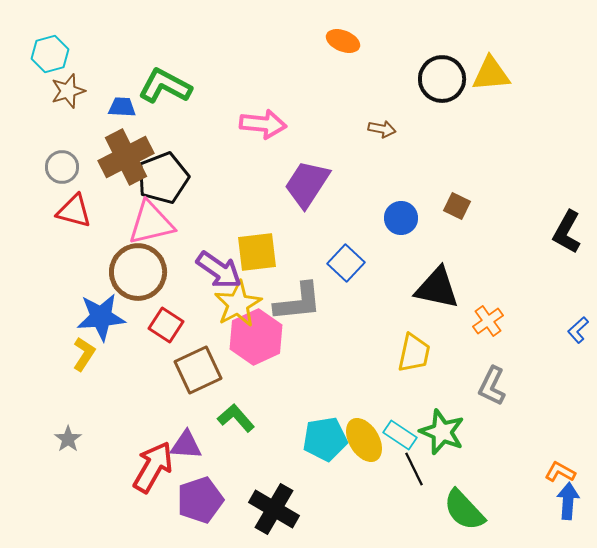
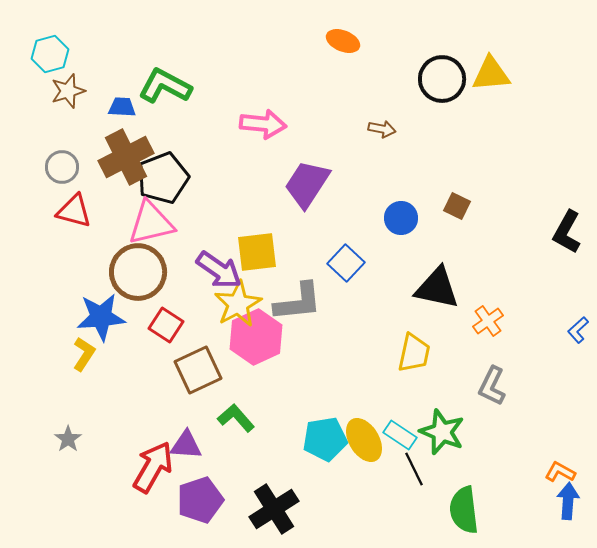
black cross at (274, 509): rotated 27 degrees clockwise
green semicircle at (464, 510): rotated 36 degrees clockwise
